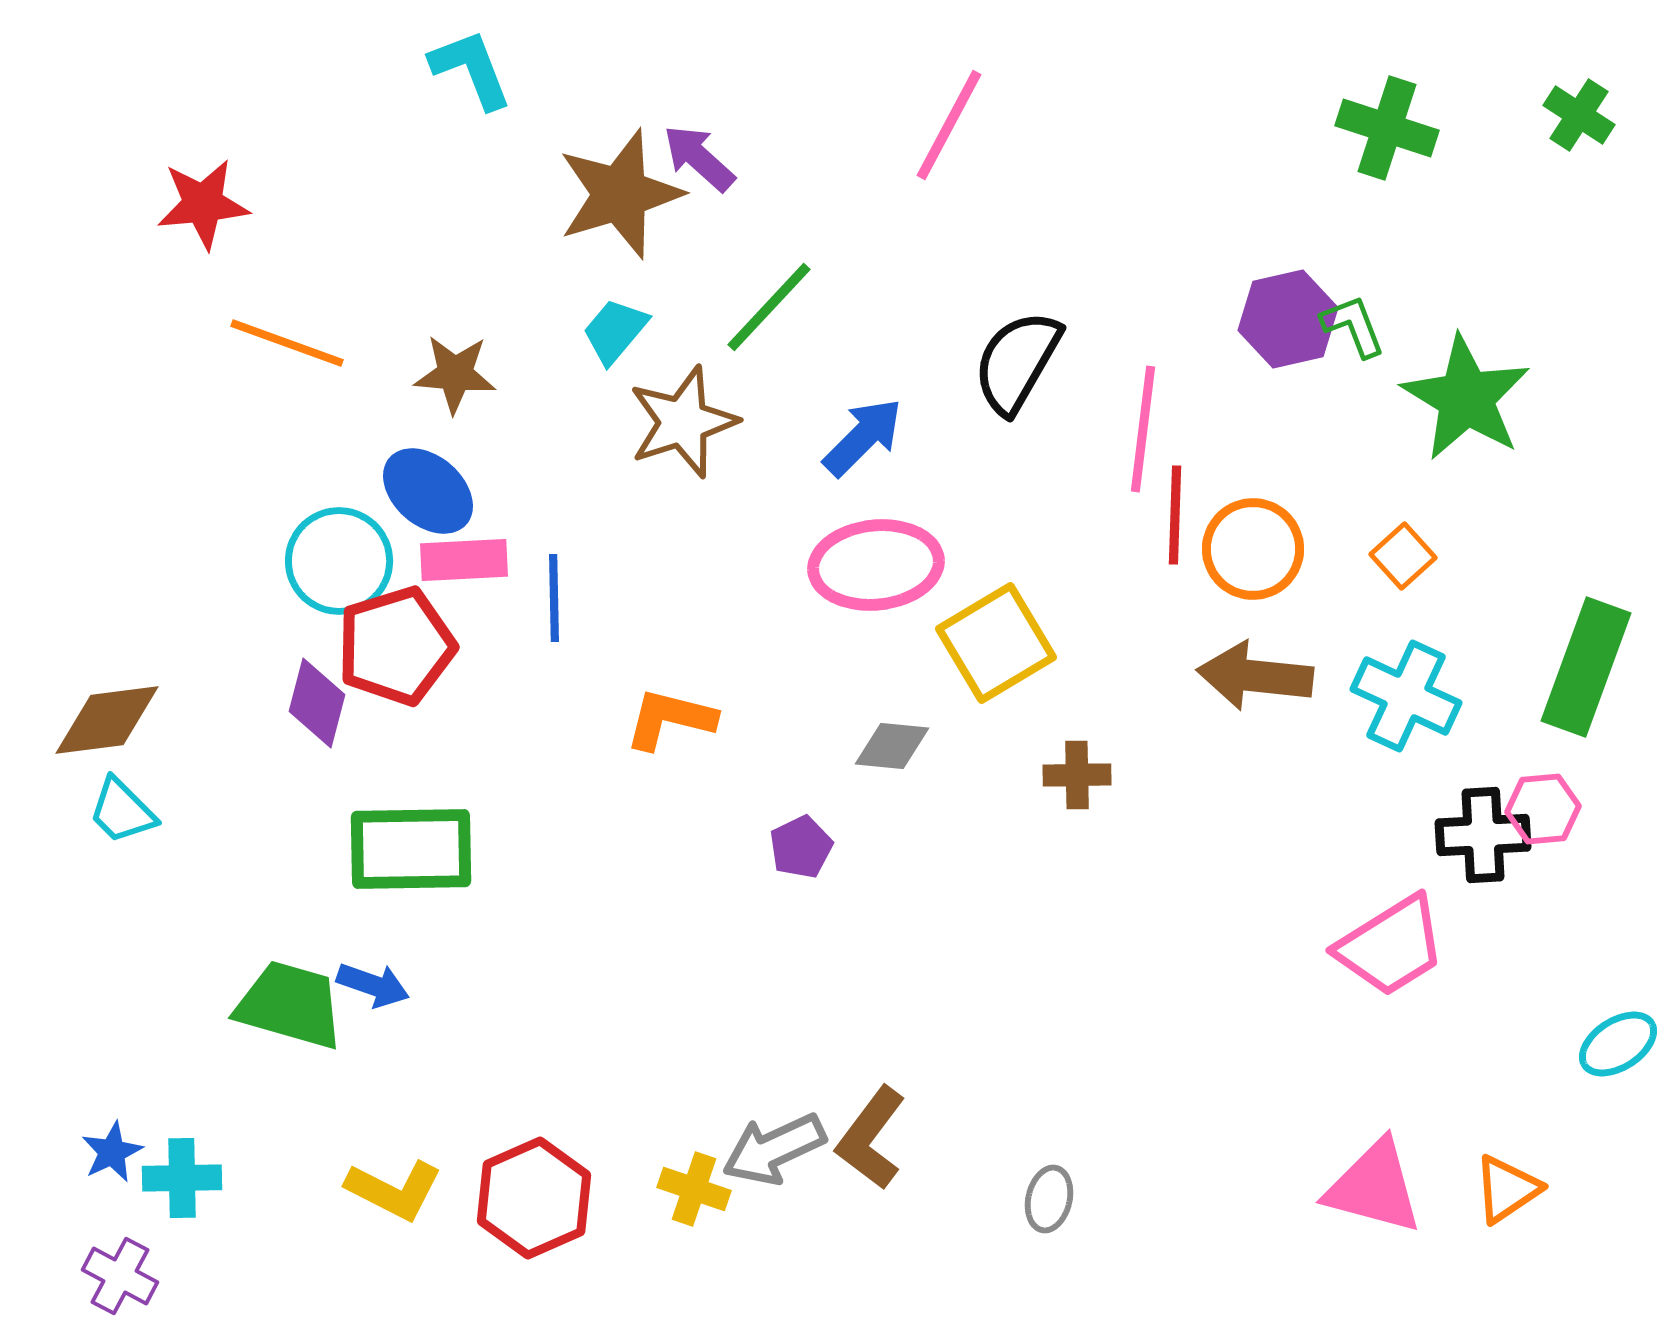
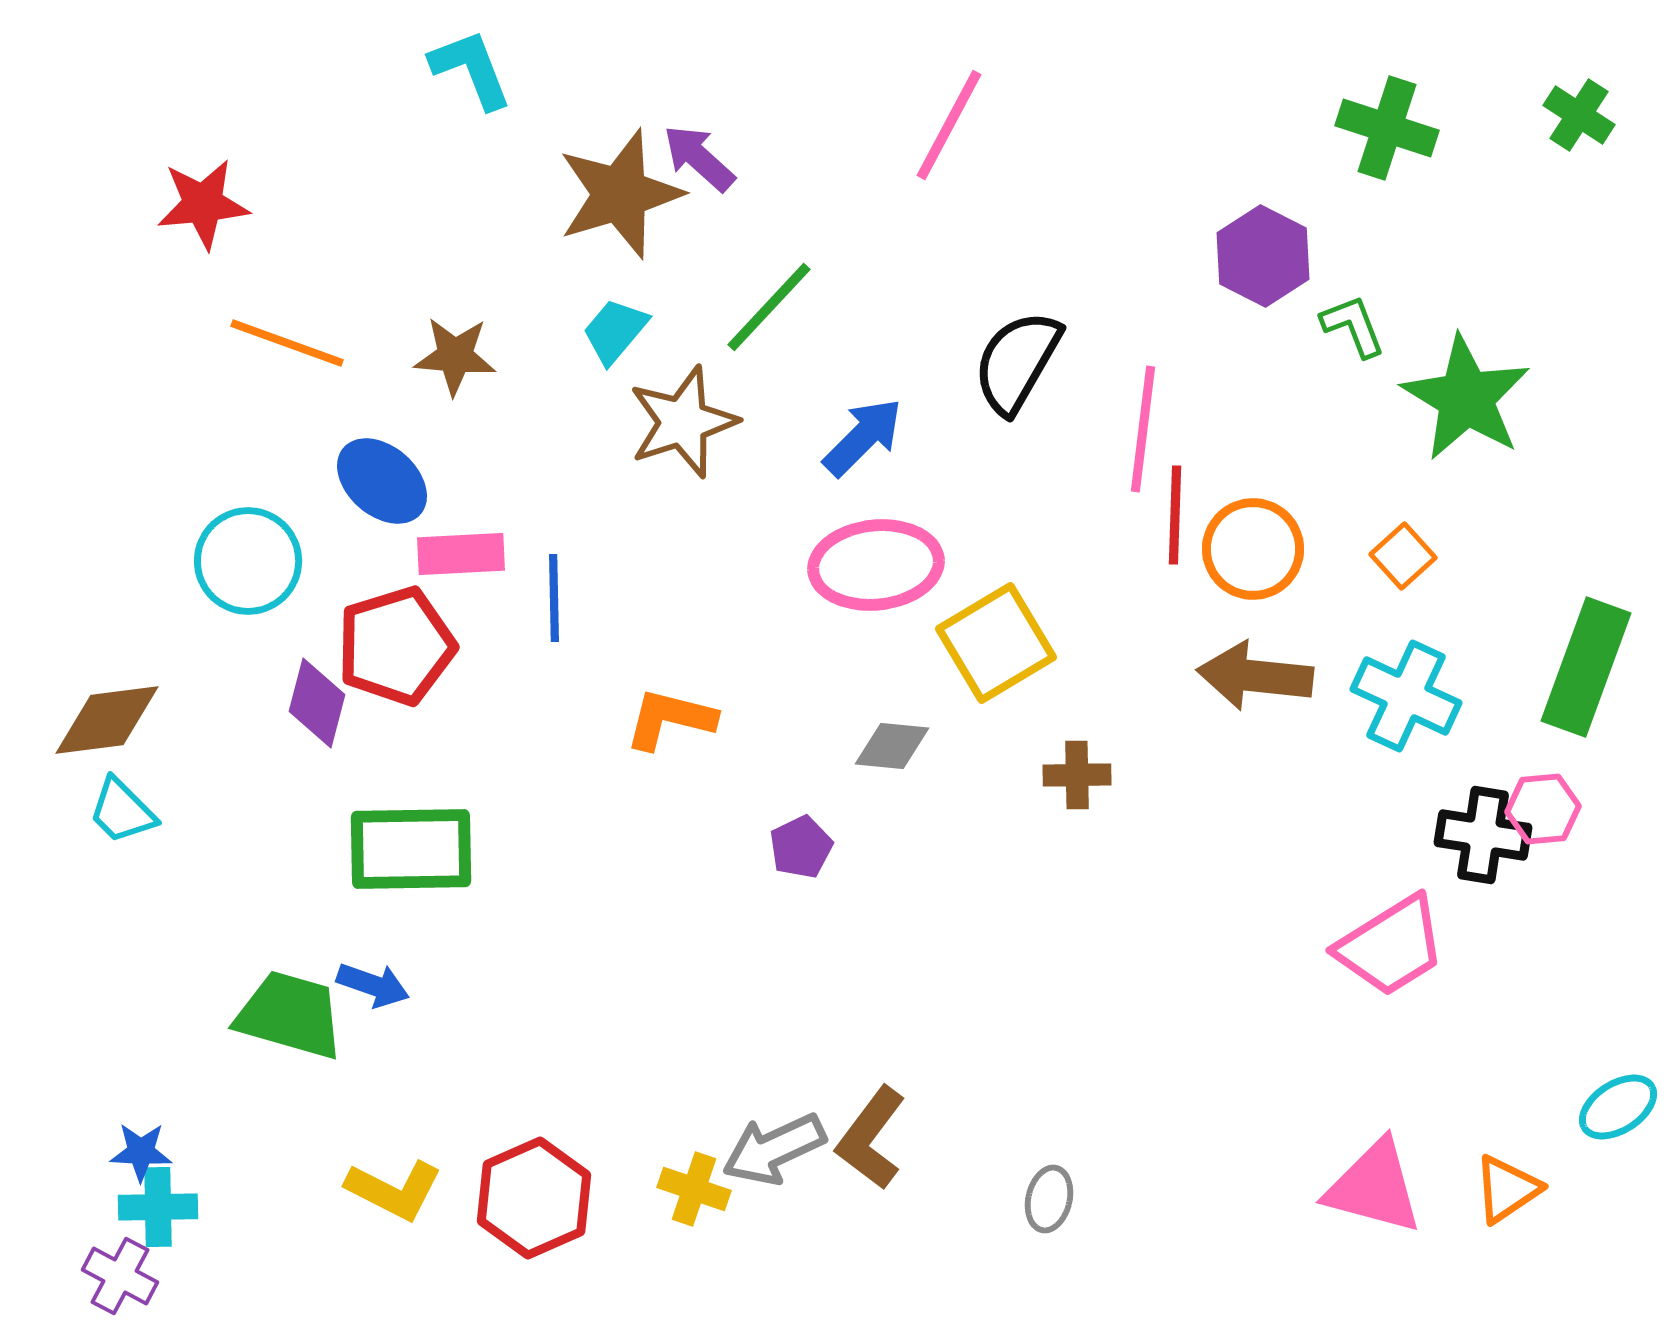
purple hexagon at (1288, 319): moved 25 px left, 63 px up; rotated 20 degrees counterclockwise
brown star at (455, 374): moved 18 px up
blue ellipse at (428, 491): moved 46 px left, 10 px up
pink rectangle at (464, 560): moved 3 px left, 6 px up
cyan circle at (339, 561): moved 91 px left
black cross at (1483, 835): rotated 12 degrees clockwise
green trapezoid at (290, 1005): moved 10 px down
cyan ellipse at (1618, 1044): moved 63 px down
blue star at (112, 1152): moved 29 px right; rotated 28 degrees clockwise
cyan cross at (182, 1178): moved 24 px left, 29 px down
